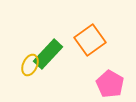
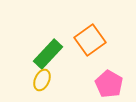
yellow ellipse: moved 12 px right, 15 px down
pink pentagon: moved 1 px left
